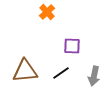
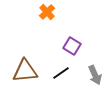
purple square: rotated 30 degrees clockwise
gray arrow: moved 1 px right, 1 px up; rotated 36 degrees counterclockwise
